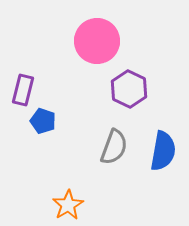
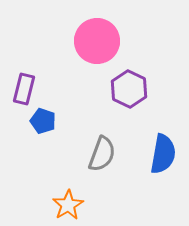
purple rectangle: moved 1 px right, 1 px up
gray semicircle: moved 12 px left, 7 px down
blue semicircle: moved 3 px down
